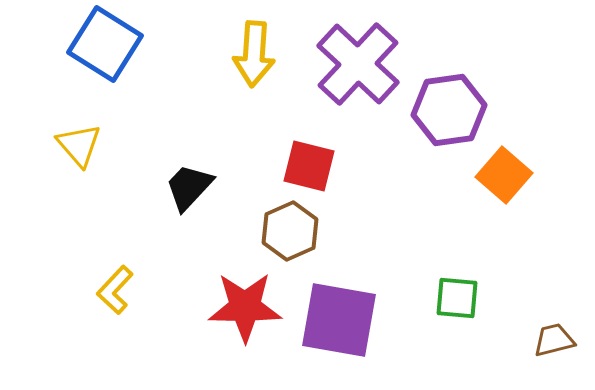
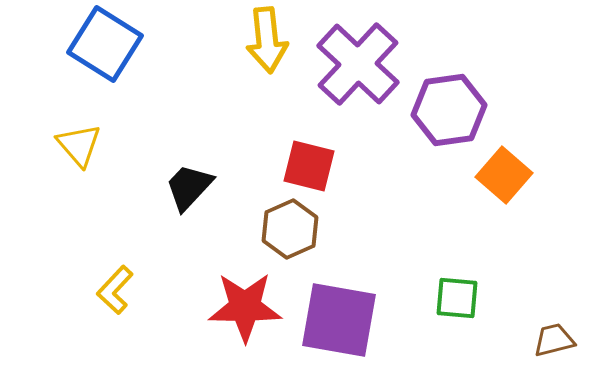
yellow arrow: moved 13 px right, 14 px up; rotated 10 degrees counterclockwise
brown hexagon: moved 2 px up
